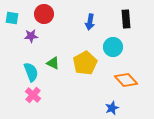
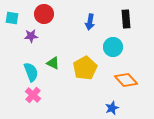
yellow pentagon: moved 5 px down
